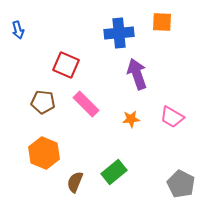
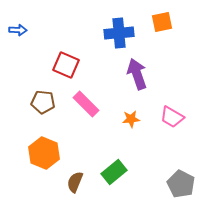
orange square: rotated 15 degrees counterclockwise
blue arrow: rotated 72 degrees counterclockwise
